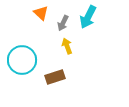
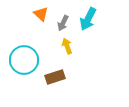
orange triangle: moved 1 px down
cyan arrow: moved 2 px down
cyan circle: moved 2 px right
